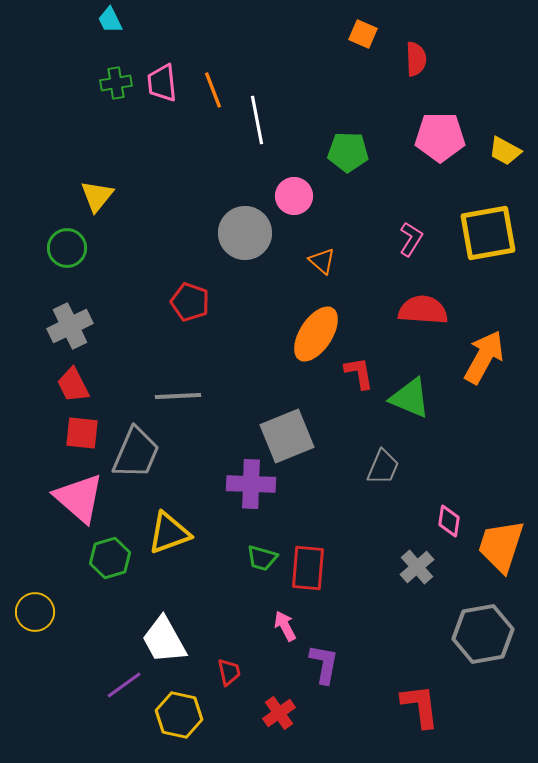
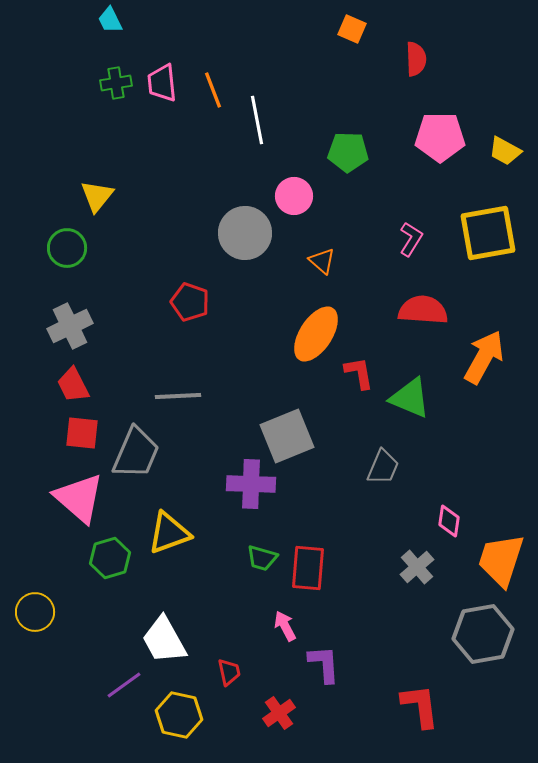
orange square at (363, 34): moved 11 px left, 5 px up
orange trapezoid at (501, 546): moved 14 px down
purple L-shape at (324, 664): rotated 15 degrees counterclockwise
